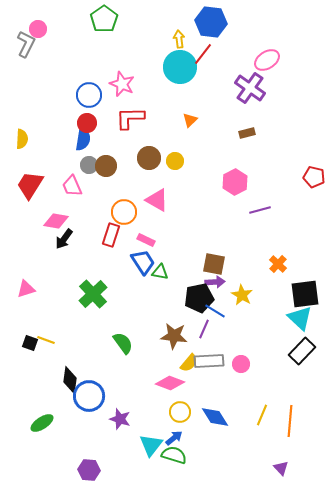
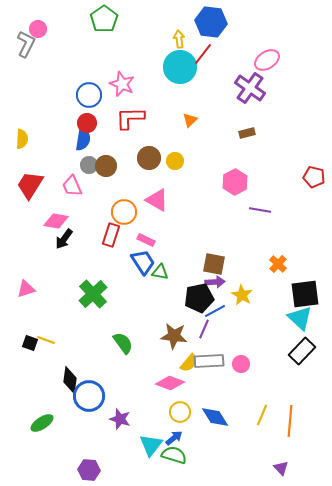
purple line at (260, 210): rotated 25 degrees clockwise
blue line at (215, 311): rotated 60 degrees counterclockwise
